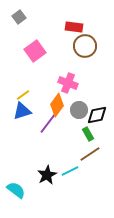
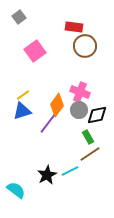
pink cross: moved 12 px right, 9 px down
green rectangle: moved 3 px down
